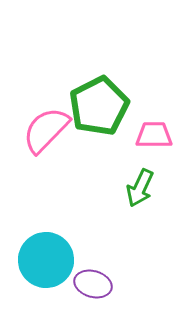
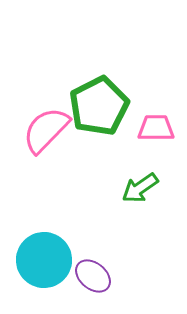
pink trapezoid: moved 2 px right, 7 px up
green arrow: rotated 30 degrees clockwise
cyan circle: moved 2 px left
purple ellipse: moved 8 px up; rotated 24 degrees clockwise
